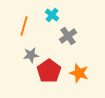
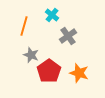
gray star: rotated 28 degrees clockwise
